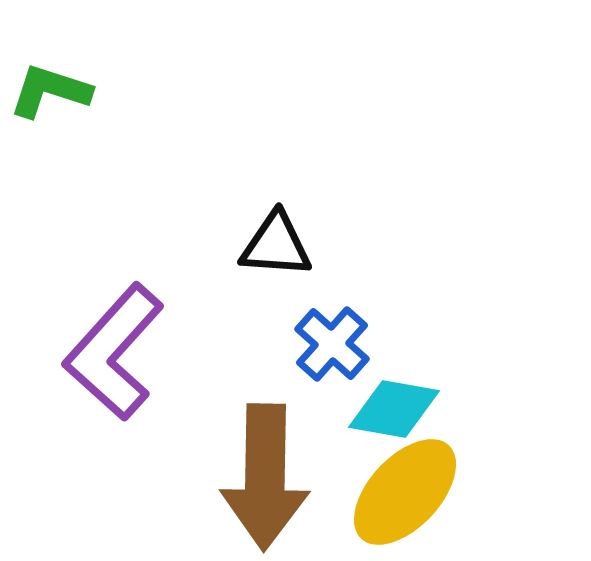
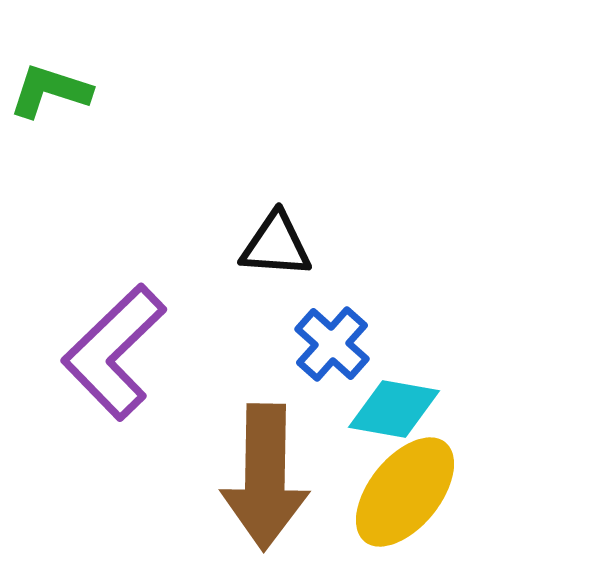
purple L-shape: rotated 4 degrees clockwise
yellow ellipse: rotated 4 degrees counterclockwise
